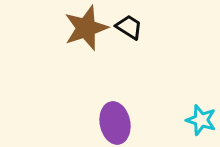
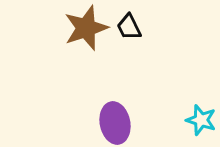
black trapezoid: rotated 148 degrees counterclockwise
